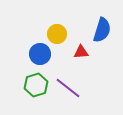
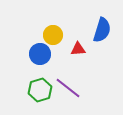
yellow circle: moved 4 px left, 1 px down
red triangle: moved 3 px left, 3 px up
green hexagon: moved 4 px right, 5 px down
